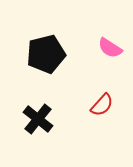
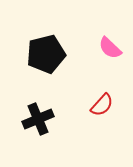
pink semicircle: rotated 10 degrees clockwise
black cross: rotated 28 degrees clockwise
